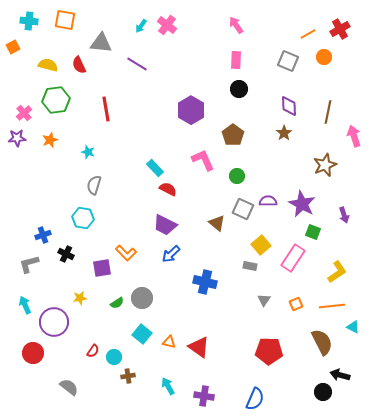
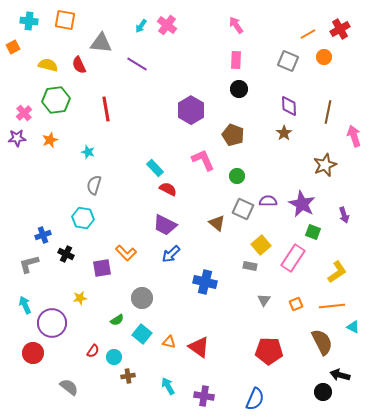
brown pentagon at (233, 135): rotated 15 degrees counterclockwise
green semicircle at (117, 303): moved 17 px down
purple circle at (54, 322): moved 2 px left, 1 px down
